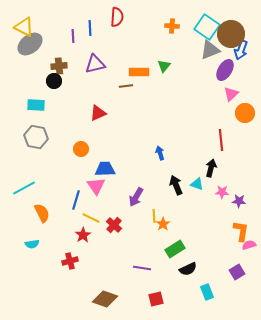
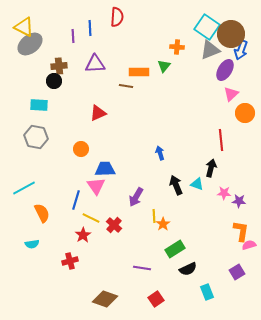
orange cross at (172, 26): moved 5 px right, 21 px down
purple triangle at (95, 64): rotated 10 degrees clockwise
brown line at (126, 86): rotated 16 degrees clockwise
cyan rectangle at (36, 105): moved 3 px right
pink star at (222, 192): moved 2 px right, 1 px down
red square at (156, 299): rotated 21 degrees counterclockwise
